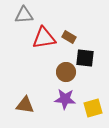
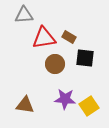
brown circle: moved 11 px left, 8 px up
yellow square: moved 4 px left, 2 px up; rotated 18 degrees counterclockwise
